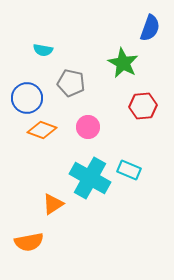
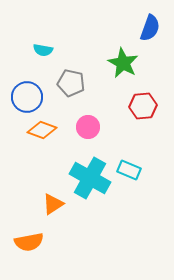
blue circle: moved 1 px up
